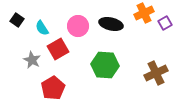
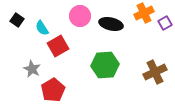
pink circle: moved 2 px right, 10 px up
red square: moved 3 px up
gray star: moved 9 px down
green hexagon: rotated 8 degrees counterclockwise
brown cross: moved 1 px left, 1 px up
red pentagon: moved 2 px down
